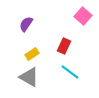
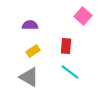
purple semicircle: moved 4 px right, 1 px down; rotated 56 degrees clockwise
red rectangle: moved 2 px right; rotated 21 degrees counterclockwise
yellow rectangle: moved 1 px right, 3 px up
